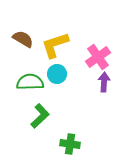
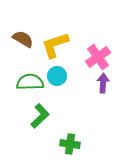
cyan circle: moved 2 px down
purple arrow: moved 1 px left, 1 px down
